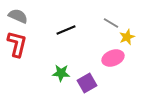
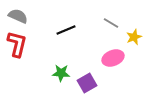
yellow star: moved 7 px right
